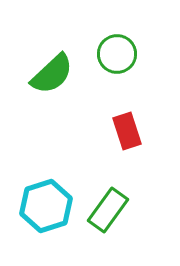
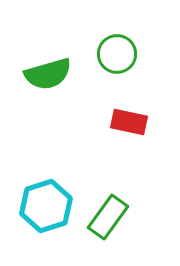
green semicircle: moved 4 px left; rotated 27 degrees clockwise
red rectangle: moved 2 px right, 9 px up; rotated 60 degrees counterclockwise
green rectangle: moved 7 px down
